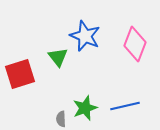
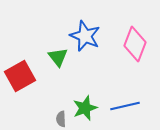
red square: moved 2 px down; rotated 12 degrees counterclockwise
